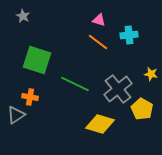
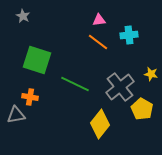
pink triangle: rotated 24 degrees counterclockwise
gray cross: moved 2 px right, 2 px up
gray triangle: rotated 24 degrees clockwise
yellow diamond: rotated 68 degrees counterclockwise
